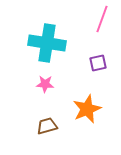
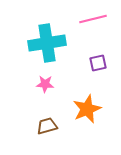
pink line: moved 9 px left; rotated 56 degrees clockwise
cyan cross: rotated 18 degrees counterclockwise
